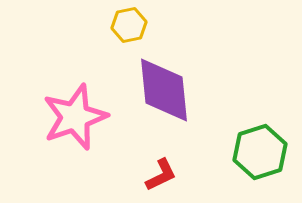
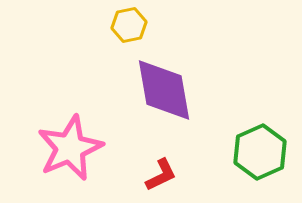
purple diamond: rotated 4 degrees counterclockwise
pink star: moved 5 px left, 31 px down; rotated 4 degrees counterclockwise
green hexagon: rotated 6 degrees counterclockwise
